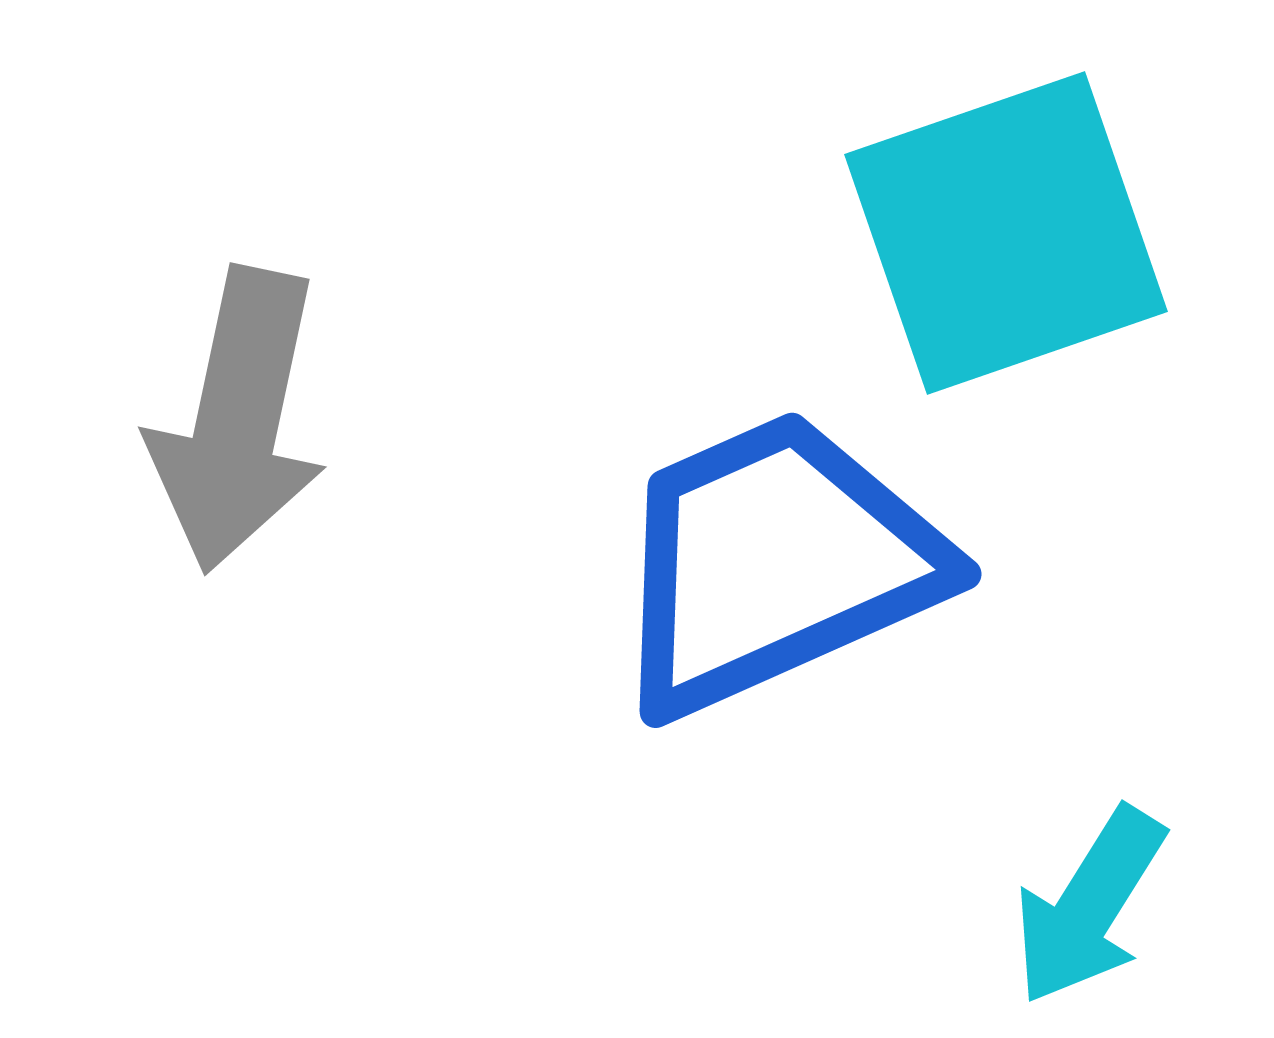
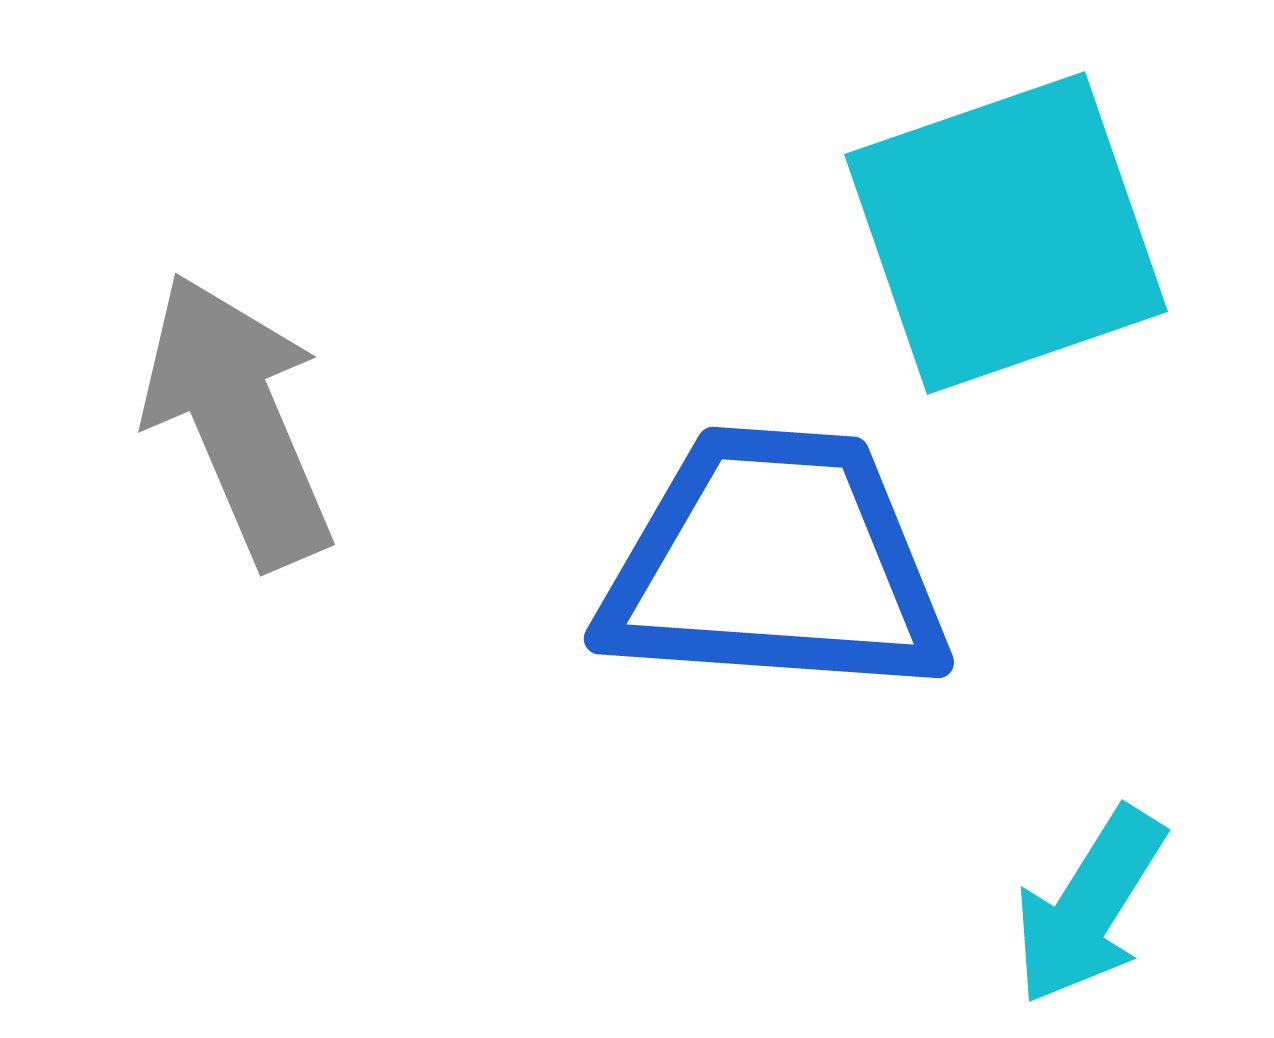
gray arrow: rotated 145 degrees clockwise
blue trapezoid: rotated 28 degrees clockwise
